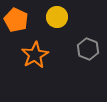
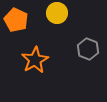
yellow circle: moved 4 px up
orange star: moved 5 px down
